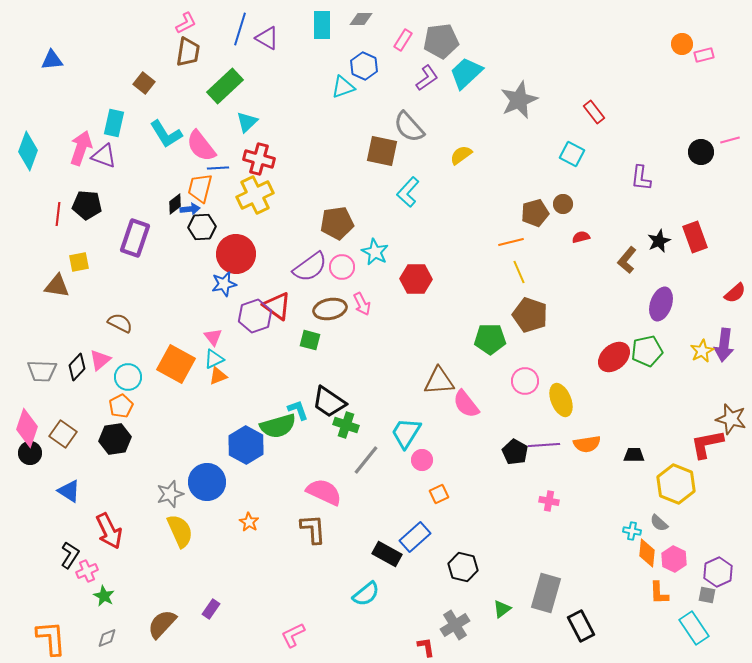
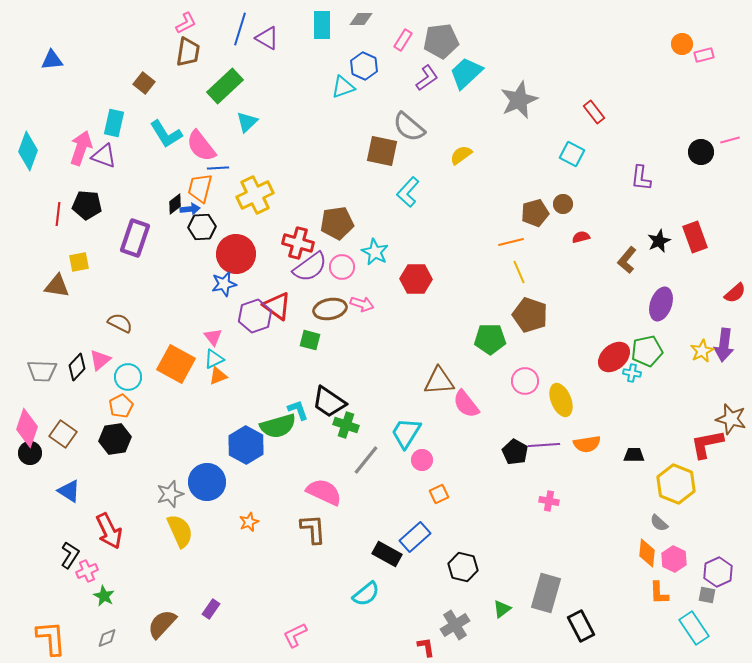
gray semicircle at (409, 127): rotated 8 degrees counterclockwise
red cross at (259, 159): moved 39 px right, 84 px down
pink arrow at (362, 304): rotated 45 degrees counterclockwise
orange star at (249, 522): rotated 18 degrees clockwise
cyan cross at (632, 531): moved 158 px up
pink L-shape at (293, 635): moved 2 px right
